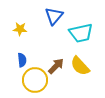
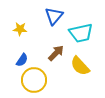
blue semicircle: rotated 40 degrees clockwise
brown arrow: moved 13 px up
yellow circle: moved 1 px left
